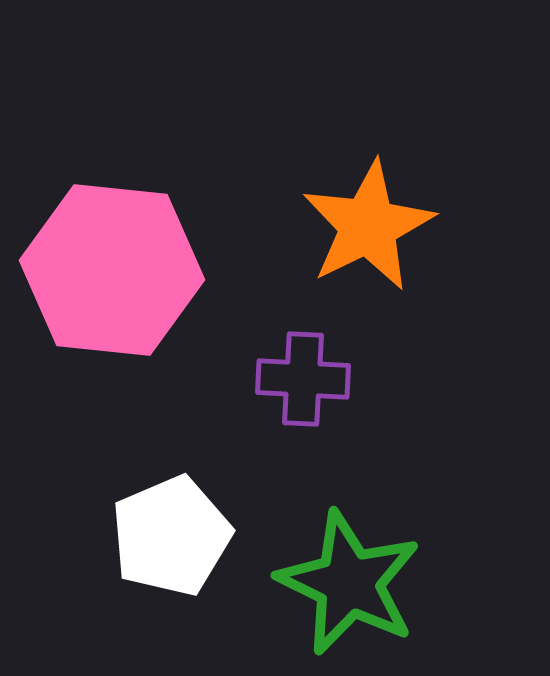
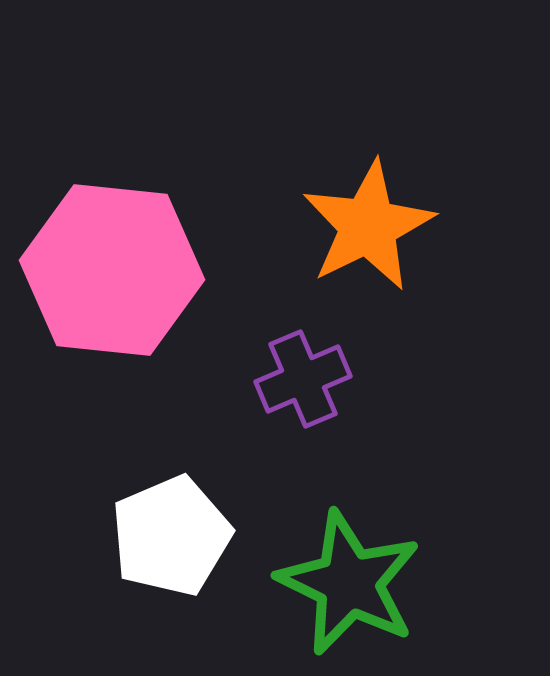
purple cross: rotated 26 degrees counterclockwise
